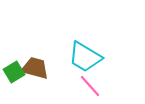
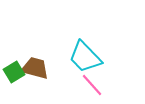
cyan trapezoid: rotated 15 degrees clockwise
pink line: moved 2 px right, 1 px up
